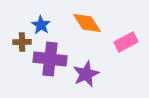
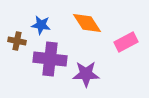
blue star: rotated 24 degrees counterclockwise
brown cross: moved 5 px left, 1 px up; rotated 12 degrees clockwise
purple star: rotated 24 degrees clockwise
